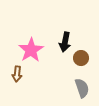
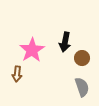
pink star: moved 1 px right
brown circle: moved 1 px right
gray semicircle: moved 1 px up
